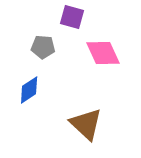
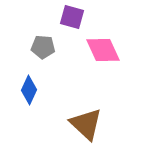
pink diamond: moved 3 px up
blue diamond: rotated 32 degrees counterclockwise
